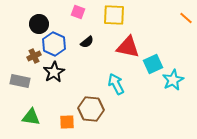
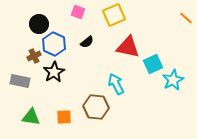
yellow square: rotated 25 degrees counterclockwise
brown hexagon: moved 5 px right, 2 px up
orange square: moved 3 px left, 5 px up
